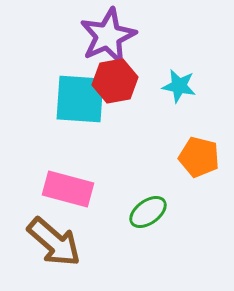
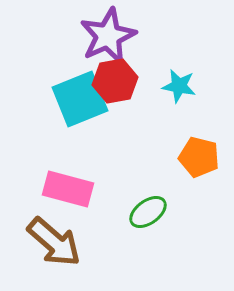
cyan square: rotated 26 degrees counterclockwise
